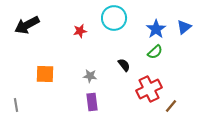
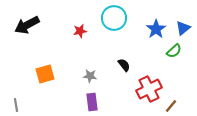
blue triangle: moved 1 px left, 1 px down
green semicircle: moved 19 px right, 1 px up
orange square: rotated 18 degrees counterclockwise
